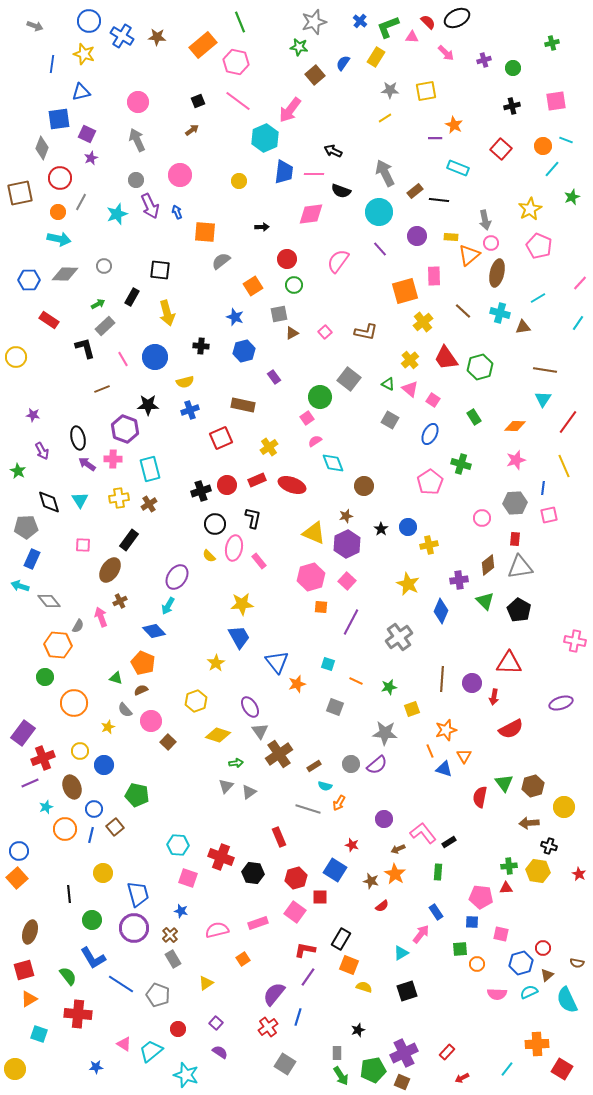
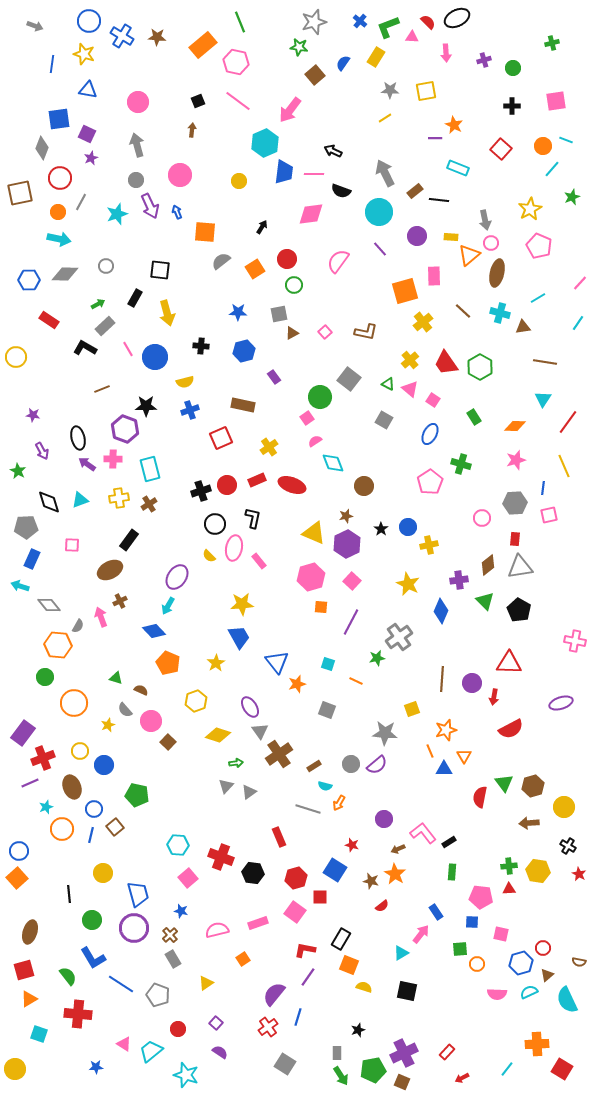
pink arrow at (446, 53): rotated 42 degrees clockwise
blue triangle at (81, 92): moved 7 px right, 2 px up; rotated 24 degrees clockwise
black cross at (512, 106): rotated 14 degrees clockwise
brown arrow at (192, 130): rotated 48 degrees counterclockwise
cyan hexagon at (265, 138): moved 5 px down
gray arrow at (137, 140): moved 5 px down; rotated 10 degrees clockwise
black arrow at (262, 227): rotated 56 degrees counterclockwise
gray circle at (104, 266): moved 2 px right
orange square at (253, 286): moved 2 px right, 17 px up
black rectangle at (132, 297): moved 3 px right, 1 px down
blue star at (235, 317): moved 3 px right, 5 px up; rotated 18 degrees counterclockwise
black L-shape at (85, 348): rotated 45 degrees counterclockwise
red trapezoid at (446, 358): moved 5 px down
pink line at (123, 359): moved 5 px right, 10 px up
green hexagon at (480, 367): rotated 15 degrees counterclockwise
brown line at (545, 370): moved 8 px up
black star at (148, 405): moved 2 px left, 1 px down
gray square at (390, 420): moved 6 px left
cyan triangle at (80, 500): rotated 42 degrees clockwise
pink square at (83, 545): moved 11 px left
brown ellipse at (110, 570): rotated 30 degrees clockwise
pink square at (347, 581): moved 5 px right
gray diamond at (49, 601): moved 4 px down
orange pentagon at (143, 663): moved 25 px right
green star at (389, 687): moved 12 px left, 29 px up
brown semicircle at (141, 690): rotated 48 degrees clockwise
gray square at (335, 707): moved 8 px left, 3 px down
yellow star at (108, 727): moved 2 px up
blue triangle at (444, 769): rotated 18 degrees counterclockwise
orange circle at (65, 829): moved 3 px left
black cross at (549, 846): moved 19 px right; rotated 14 degrees clockwise
green rectangle at (438, 872): moved 14 px right
pink square at (188, 878): rotated 30 degrees clockwise
red triangle at (506, 888): moved 3 px right, 1 px down
brown semicircle at (577, 963): moved 2 px right, 1 px up
black square at (407, 991): rotated 30 degrees clockwise
